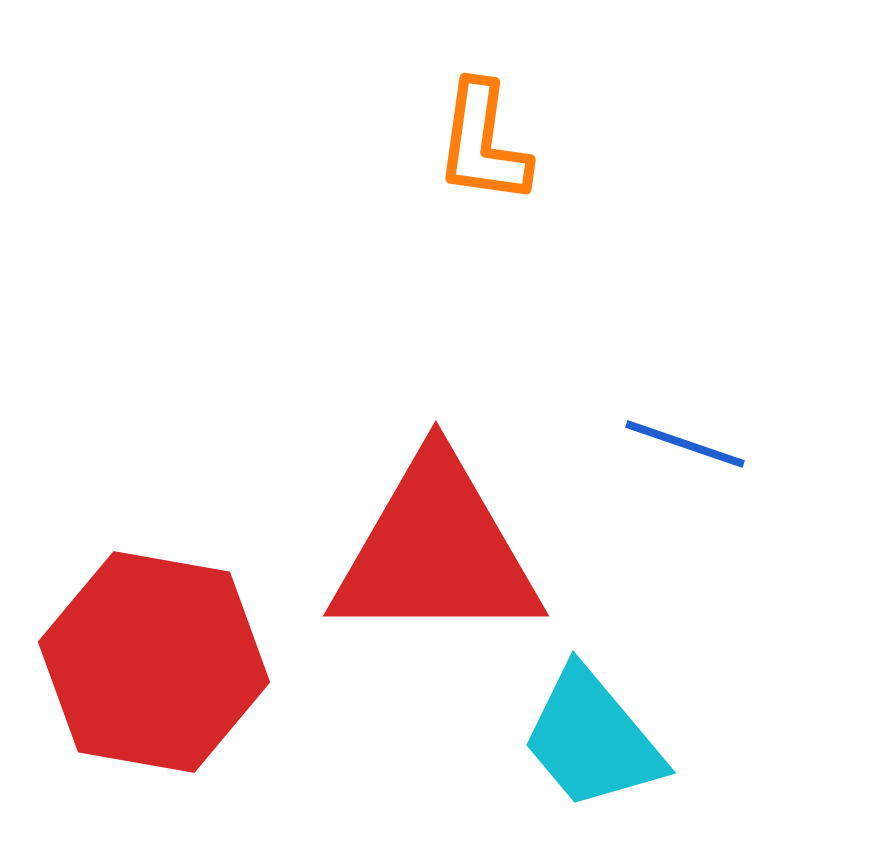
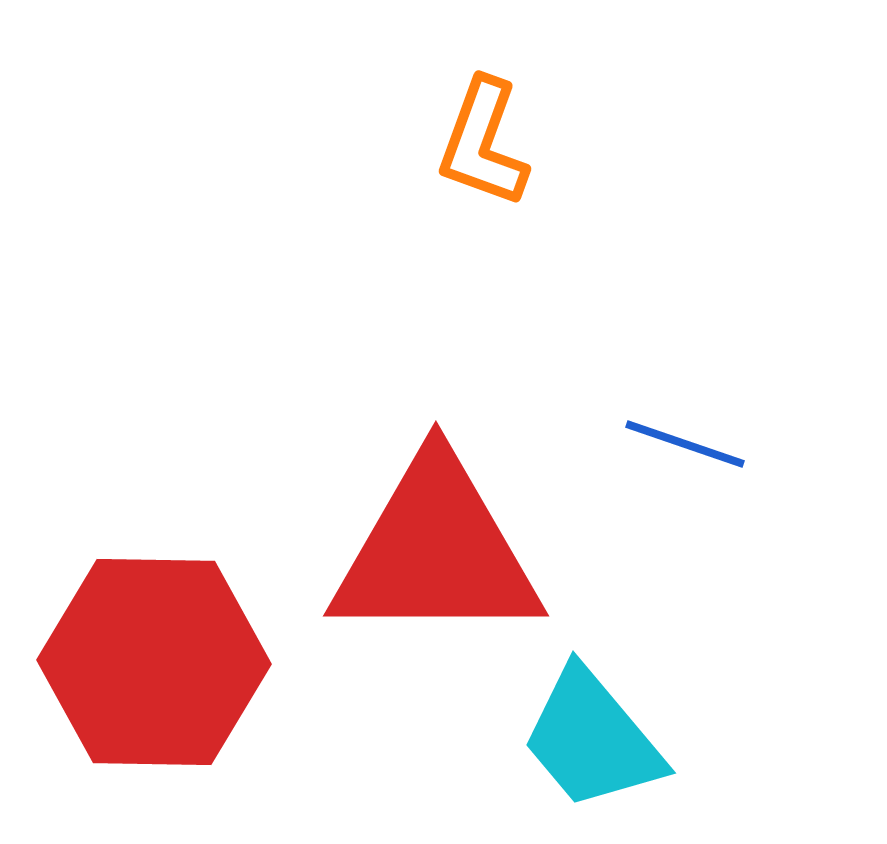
orange L-shape: rotated 12 degrees clockwise
red hexagon: rotated 9 degrees counterclockwise
